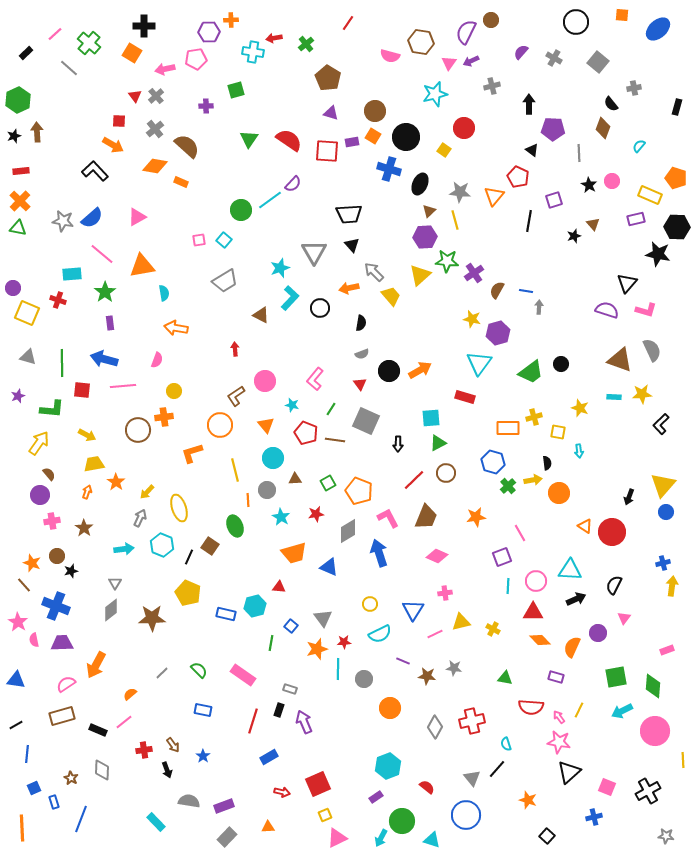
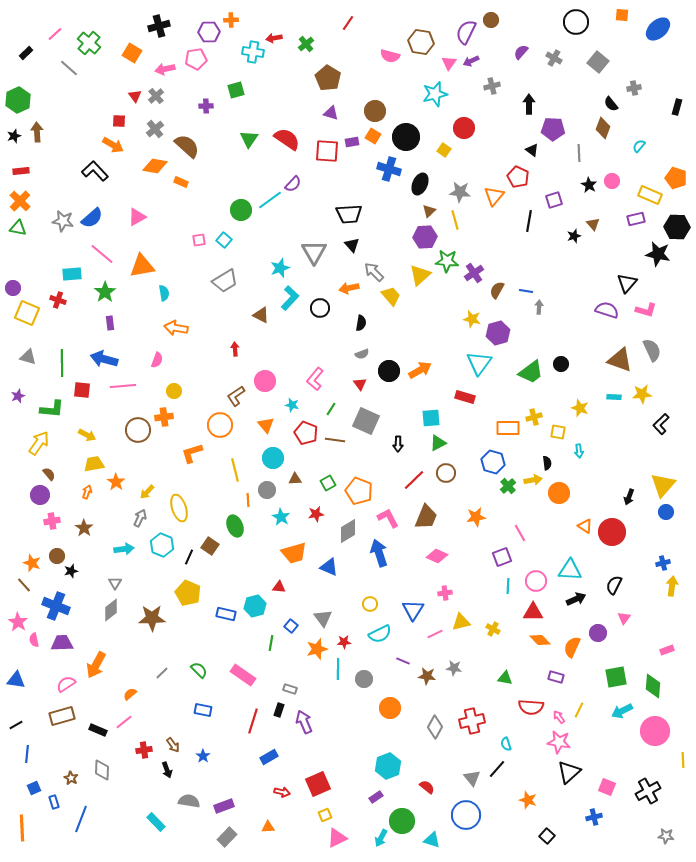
black cross at (144, 26): moved 15 px right; rotated 15 degrees counterclockwise
red semicircle at (289, 140): moved 2 px left, 1 px up
